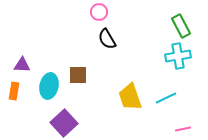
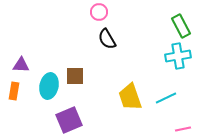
purple triangle: moved 1 px left
brown square: moved 3 px left, 1 px down
purple square: moved 5 px right, 3 px up; rotated 20 degrees clockwise
